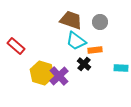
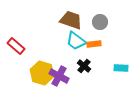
orange rectangle: moved 1 px left, 6 px up
black cross: moved 2 px down
purple cross: rotated 18 degrees counterclockwise
